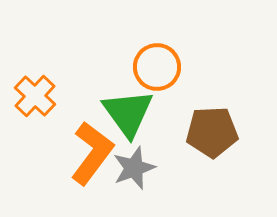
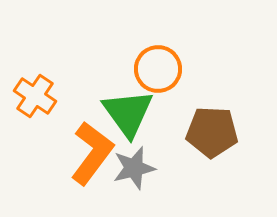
orange circle: moved 1 px right, 2 px down
orange cross: rotated 9 degrees counterclockwise
brown pentagon: rotated 6 degrees clockwise
gray star: rotated 6 degrees clockwise
